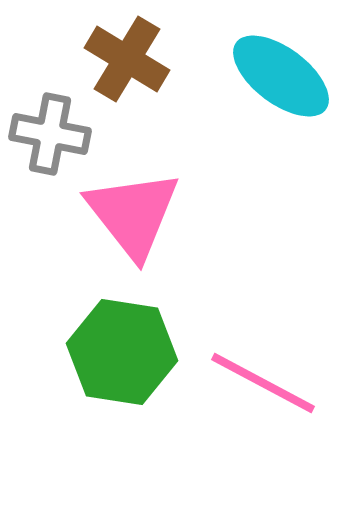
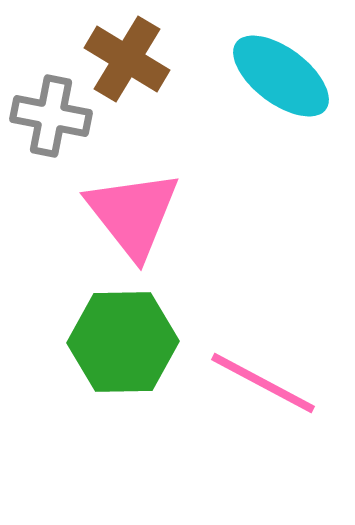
gray cross: moved 1 px right, 18 px up
green hexagon: moved 1 px right, 10 px up; rotated 10 degrees counterclockwise
